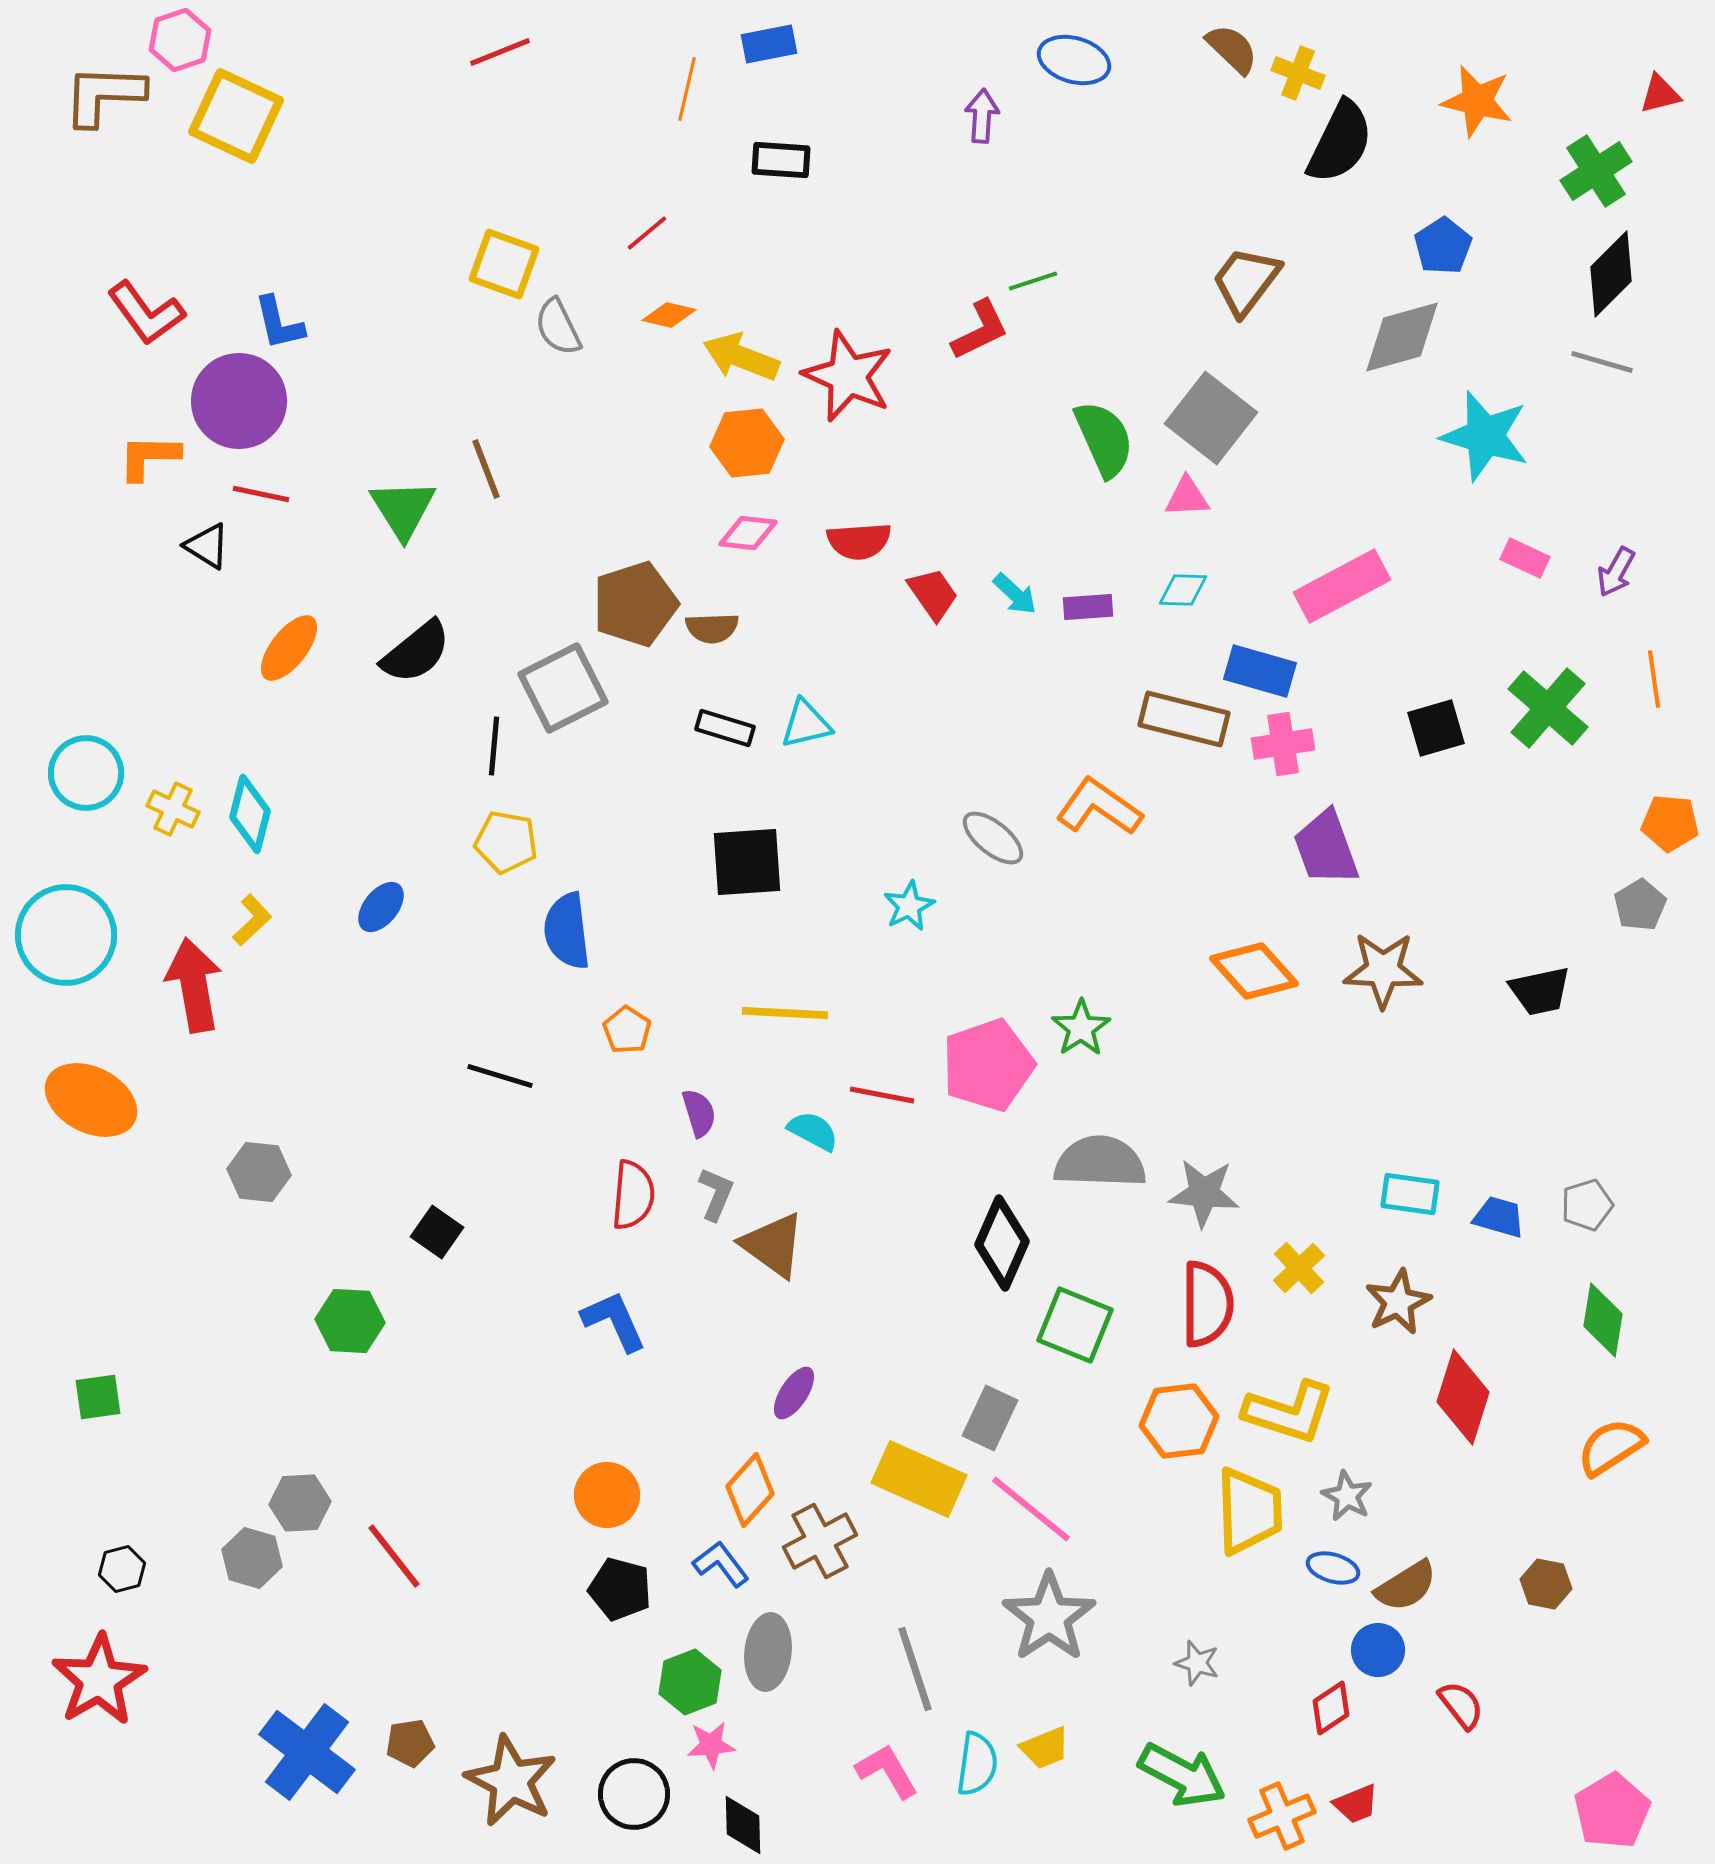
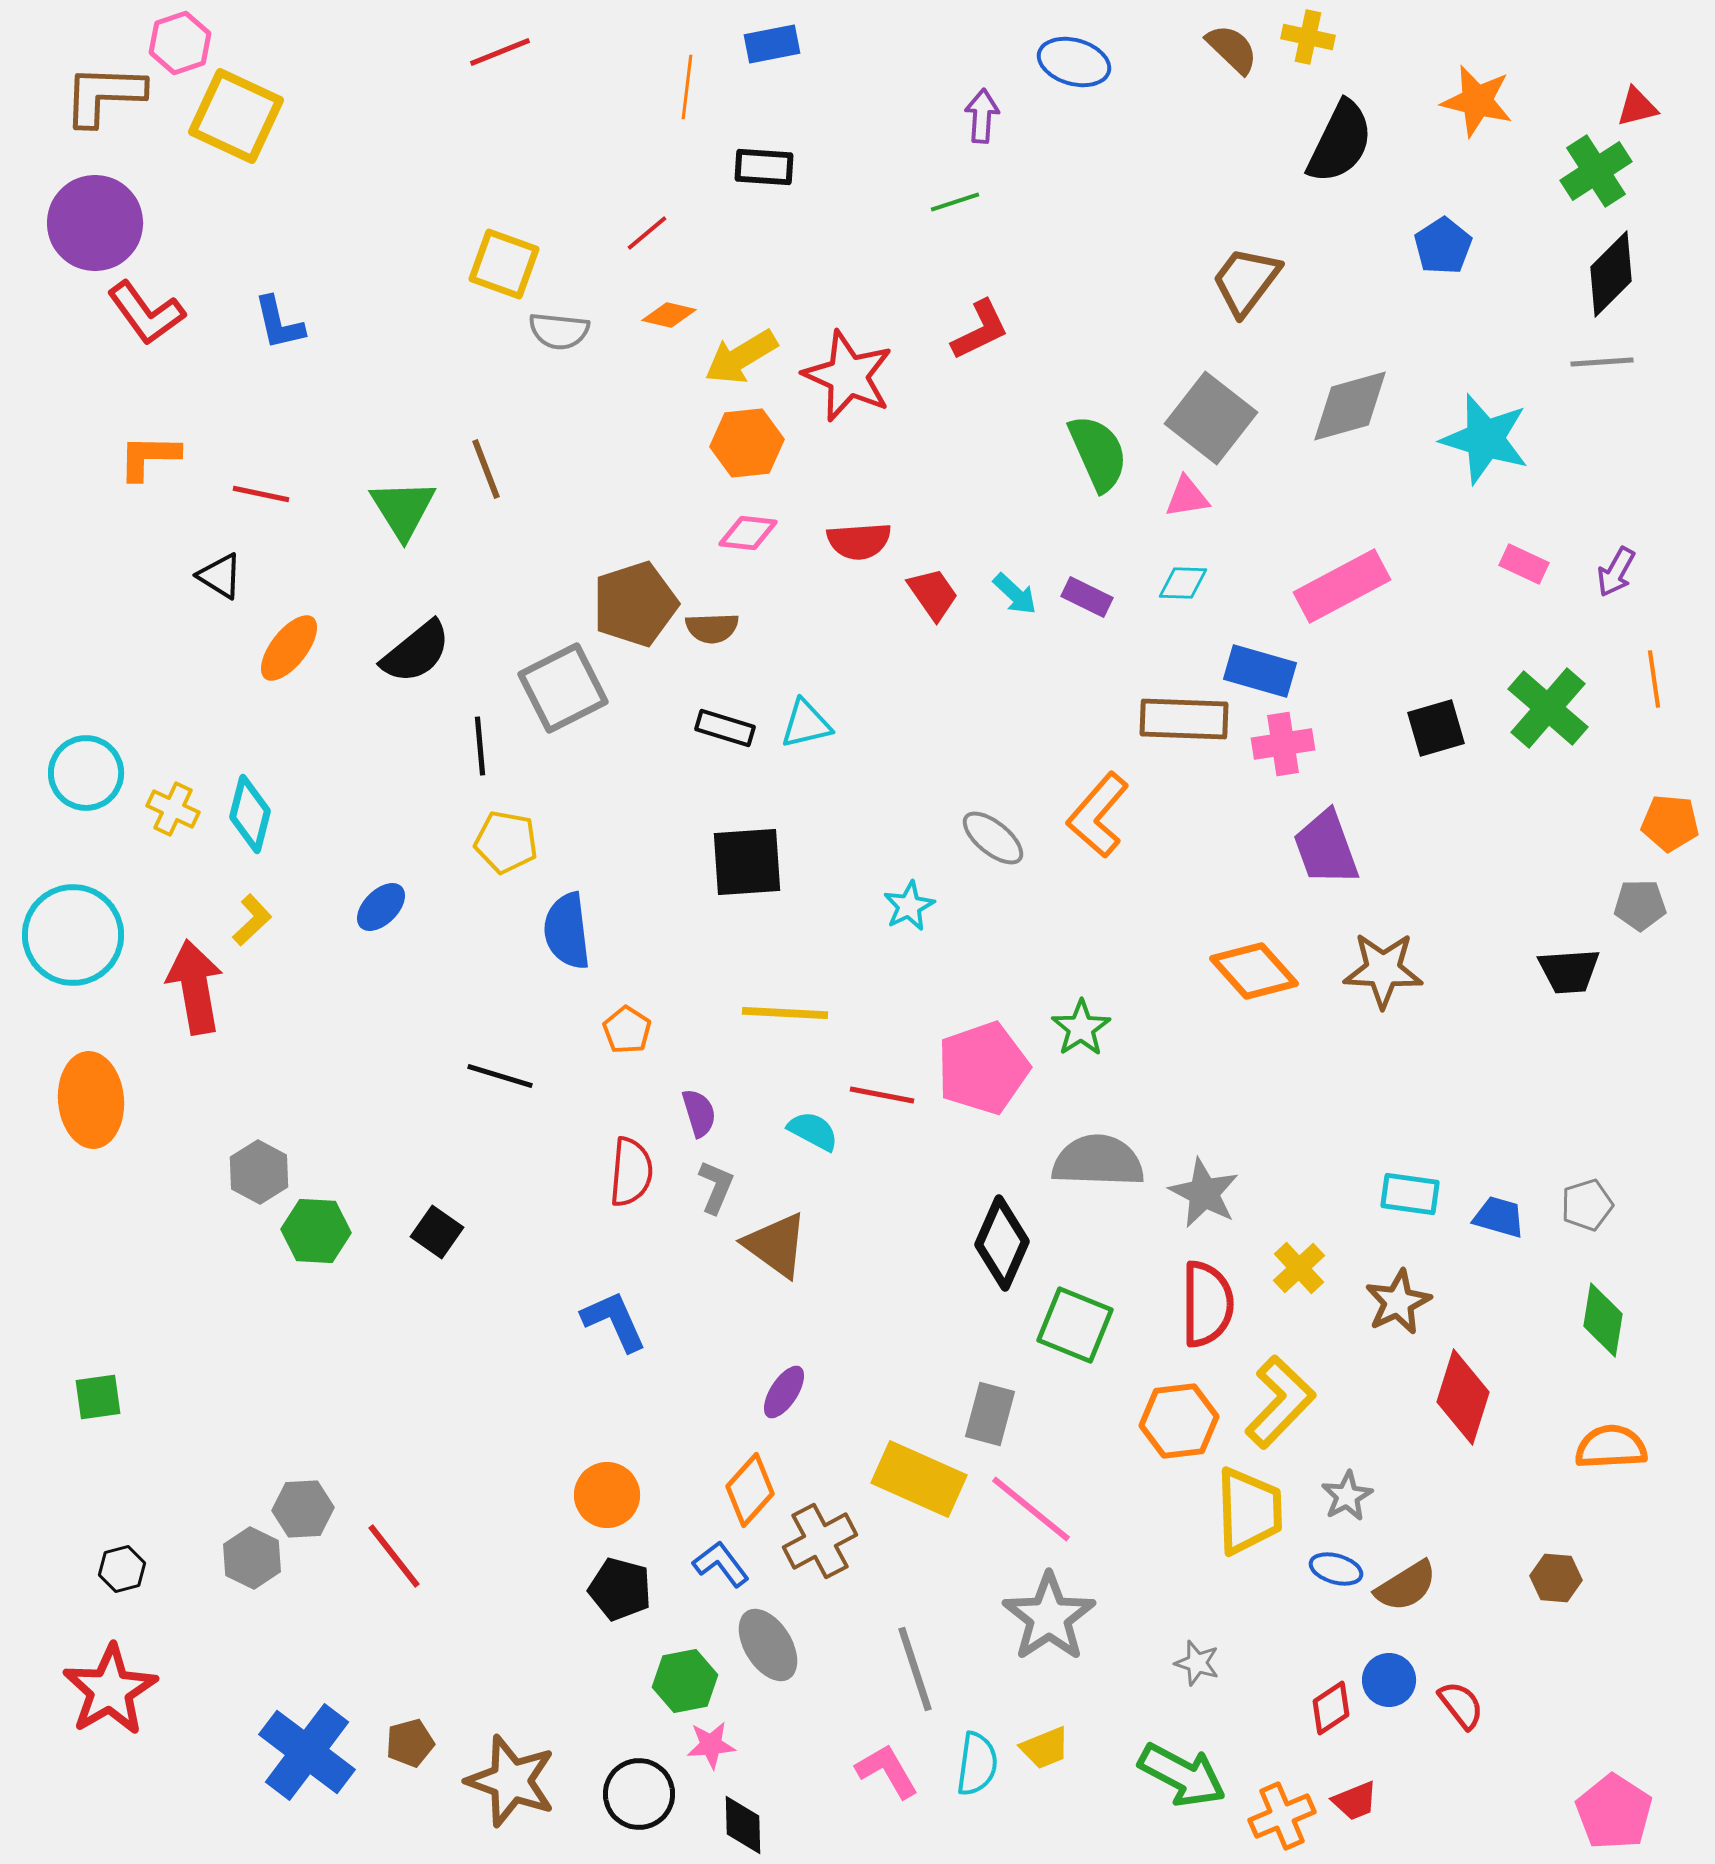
pink hexagon at (180, 40): moved 3 px down
blue rectangle at (769, 44): moved 3 px right
blue ellipse at (1074, 60): moved 2 px down
yellow cross at (1298, 73): moved 10 px right, 36 px up; rotated 9 degrees counterclockwise
orange line at (687, 89): moved 2 px up; rotated 6 degrees counterclockwise
red triangle at (1660, 94): moved 23 px left, 13 px down
black rectangle at (781, 160): moved 17 px left, 7 px down
green line at (1033, 281): moved 78 px left, 79 px up
gray semicircle at (558, 327): moved 1 px right, 4 px down; rotated 58 degrees counterclockwise
gray diamond at (1402, 337): moved 52 px left, 69 px down
yellow arrow at (741, 357): rotated 52 degrees counterclockwise
gray line at (1602, 362): rotated 20 degrees counterclockwise
purple circle at (239, 401): moved 144 px left, 178 px up
cyan star at (1485, 436): moved 3 px down
green semicircle at (1104, 439): moved 6 px left, 14 px down
pink triangle at (1187, 497): rotated 6 degrees counterclockwise
black triangle at (207, 546): moved 13 px right, 30 px down
pink rectangle at (1525, 558): moved 1 px left, 6 px down
cyan diamond at (1183, 590): moved 7 px up
purple rectangle at (1088, 607): moved 1 px left, 10 px up; rotated 30 degrees clockwise
brown rectangle at (1184, 719): rotated 12 degrees counterclockwise
black line at (494, 746): moved 14 px left; rotated 10 degrees counterclockwise
orange L-shape at (1099, 807): moved 1 px left, 8 px down; rotated 84 degrees counterclockwise
gray pentagon at (1640, 905): rotated 30 degrees clockwise
blue ellipse at (381, 907): rotated 6 degrees clockwise
cyan circle at (66, 935): moved 7 px right
red arrow at (194, 985): moved 1 px right, 2 px down
black trapezoid at (1540, 991): moved 29 px right, 20 px up; rotated 8 degrees clockwise
pink pentagon at (988, 1065): moved 5 px left, 3 px down
orange ellipse at (91, 1100): rotated 58 degrees clockwise
gray semicircle at (1100, 1162): moved 2 px left, 1 px up
gray hexagon at (259, 1172): rotated 22 degrees clockwise
gray star at (1204, 1193): rotated 22 degrees clockwise
gray L-shape at (716, 1194): moved 7 px up
red semicircle at (633, 1195): moved 2 px left, 23 px up
brown triangle at (773, 1245): moved 3 px right
green hexagon at (350, 1321): moved 34 px left, 90 px up
purple ellipse at (794, 1393): moved 10 px left, 1 px up
yellow L-shape at (1289, 1412): moved 9 px left, 10 px up; rotated 64 degrees counterclockwise
gray rectangle at (990, 1418): moved 4 px up; rotated 10 degrees counterclockwise
orange semicircle at (1611, 1447): rotated 30 degrees clockwise
gray star at (1347, 1496): rotated 15 degrees clockwise
gray hexagon at (300, 1503): moved 3 px right, 6 px down
gray hexagon at (252, 1558): rotated 10 degrees clockwise
blue ellipse at (1333, 1568): moved 3 px right, 1 px down
brown hexagon at (1546, 1584): moved 10 px right, 6 px up; rotated 6 degrees counterclockwise
blue circle at (1378, 1650): moved 11 px right, 30 px down
gray ellipse at (768, 1652): moved 7 px up; rotated 38 degrees counterclockwise
red star at (99, 1680): moved 11 px right, 10 px down
green hexagon at (690, 1682): moved 5 px left, 1 px up; rotated 10 degrees clockwise
brown pentagon at (410, 1743): rotated 6 degrees counterclockwise
brown star at (511, 1781): rotated 8 degrees counterclockwise
black circle at (634, 1794): moved 5 px right
red trapezoid at (1356, 1804): moved 1 px left, 3 px up
pink pentagon at (1612, 1811): moved 2 px right, 1 px down; rotated 8 degrees counterclockwise
